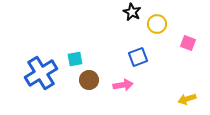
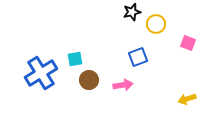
black star: rotated 30 degrees clockwise
yellow circle: moved 1 px left
